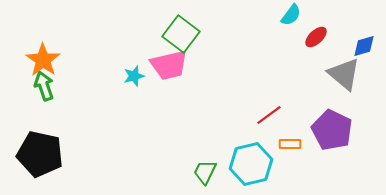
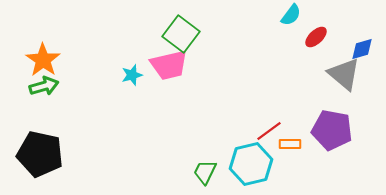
blue diamond: moved 2 px left, 3 px down
cyan star: moved 2 px left, 1 px up
green arrow: rotated 92 degrees clockwise
red line: moved 16 px down
purple pentagon: rotated 15 degrees counterclockwise
